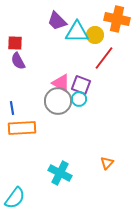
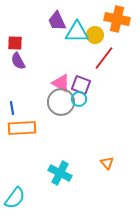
purple trapezoid: rotated 20 degrees clockwise
gray circle: moved 3 px right, 1 px down
orange triangle: rotated 24 degrees counterclockwise
